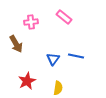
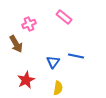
pink cross: moved 2 px left, 2 px down; rotated 16 degrees counterclockwise
blue triangle: moved 3 px down
red star: moved 1 px left, 1 px up
